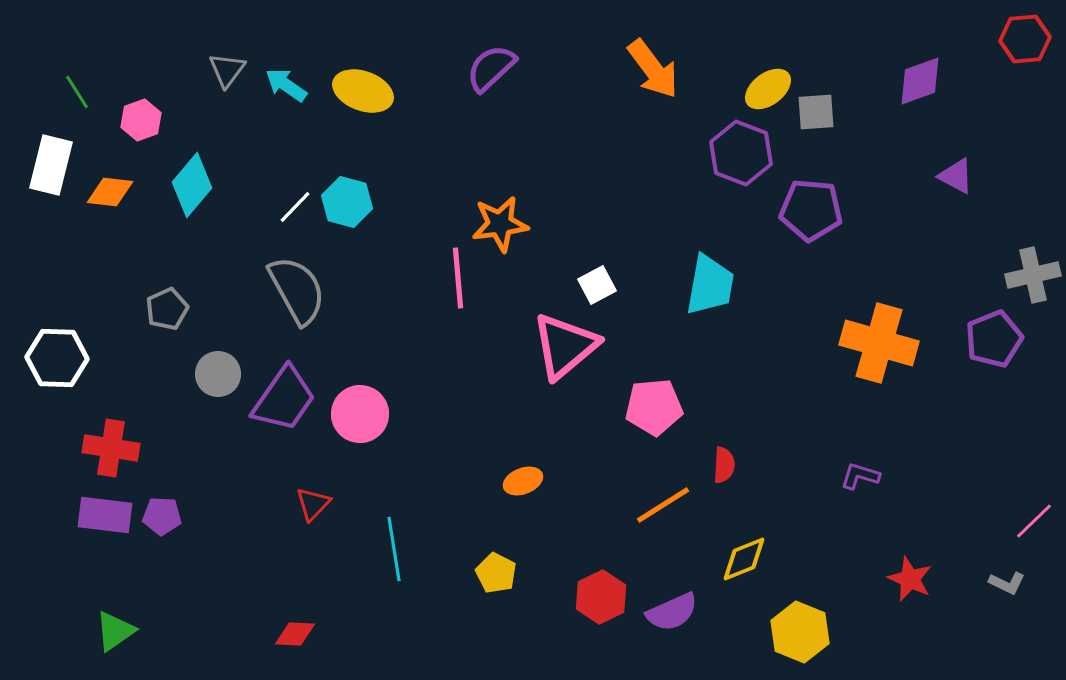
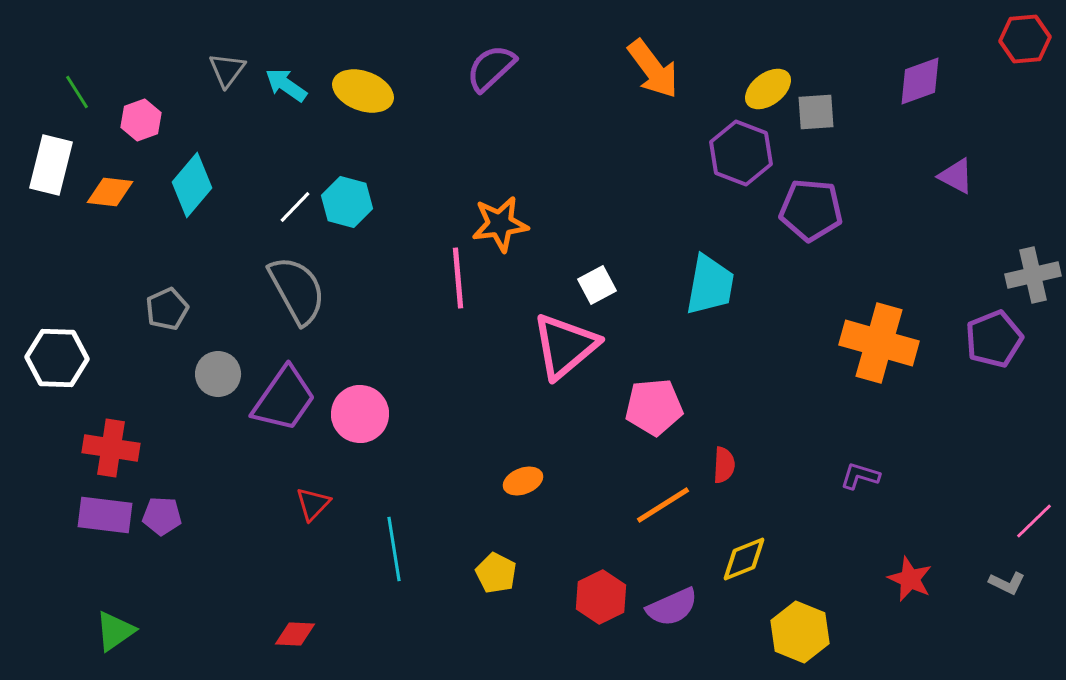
purple semicircle at (672, 612): moved 5 px up
